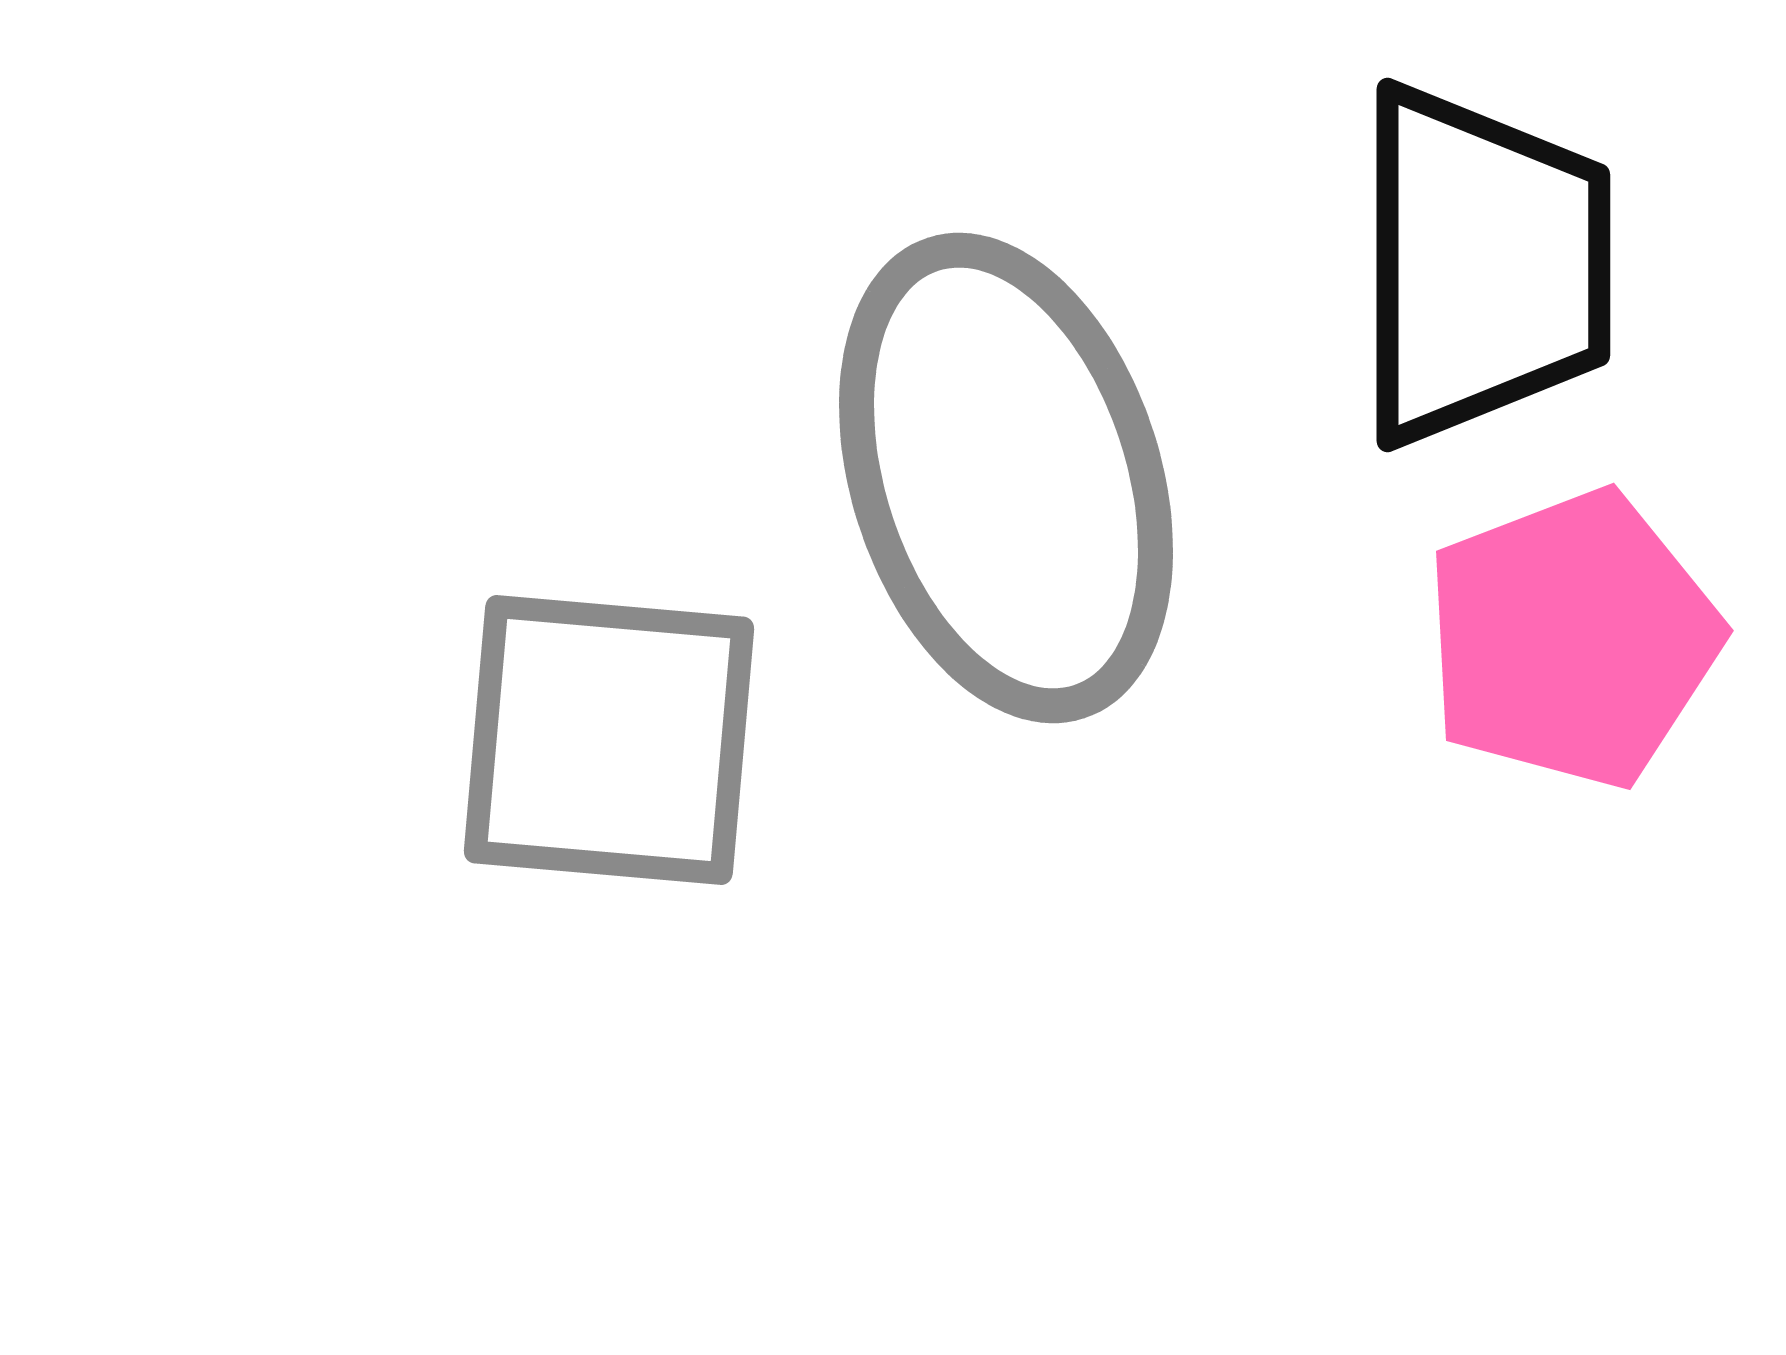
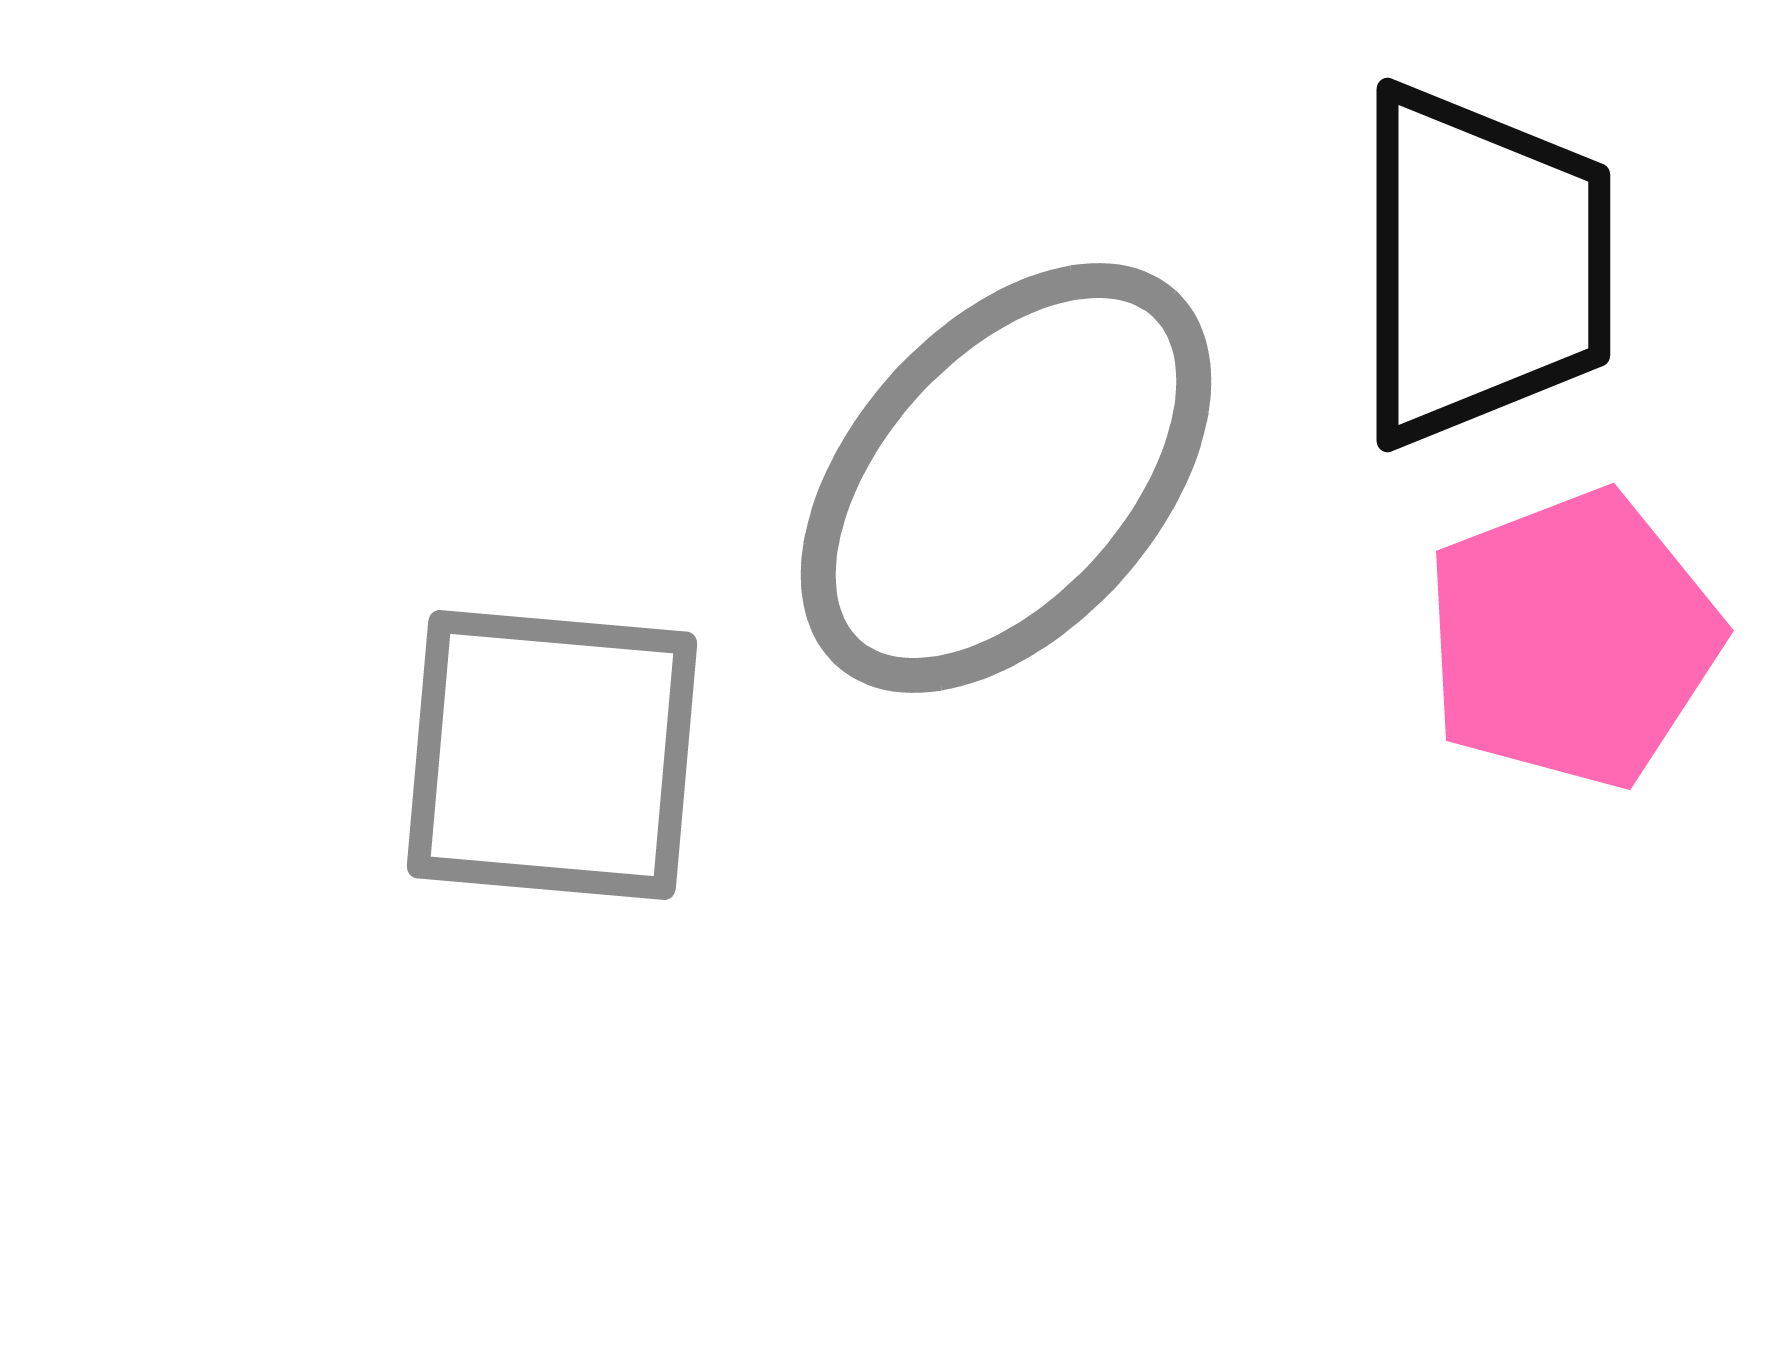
gray ellipse: rotated 60 degrees clockwise
gray square: moved 57 px left, 15 px down
